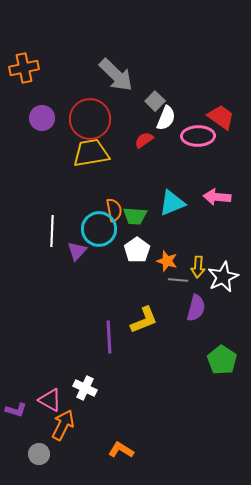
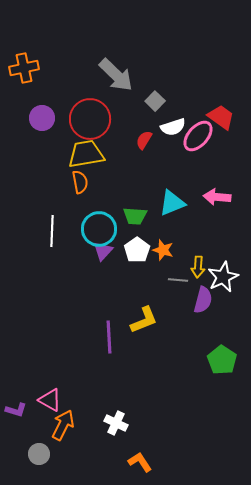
white semicircle: moved 7 px right, 9 px down; rotated 50 degrees clockwise
pink ellipse: rotated 48 degrees counterclockwise
red semicircle: rotated 24 degrees counterclockwise
yellow trapezoid: moved 5 px left, 1 px down
orange semicircle: moved 34 px left, 28 px up
purple triangle: moved 26 px right
orange star: moved 4 px left, 11 px up
purple semicircle: moved 7 px right, 8 px up
white cross: moved 31 px right, 35 px down
orange L-shape: moved 19 px right, 12 px down; rotated 25 degrees clockwise
